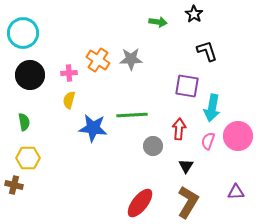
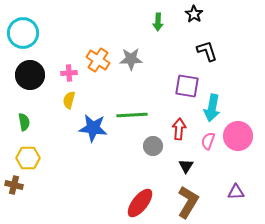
green arrow: rotated 84 degrees clockwise
